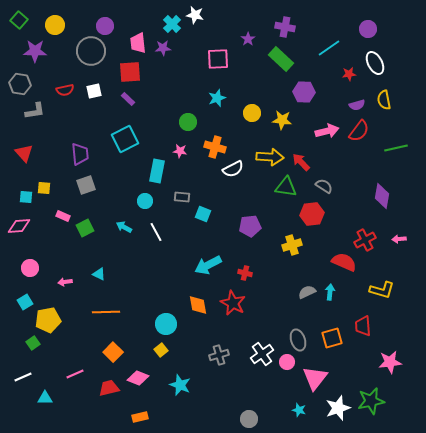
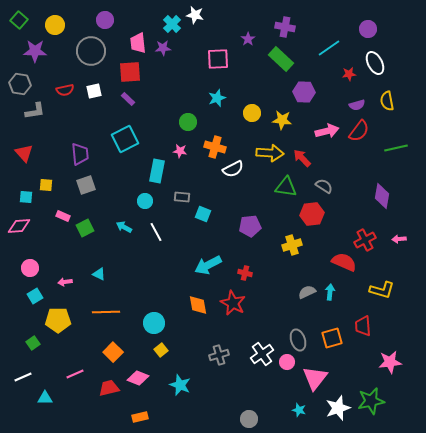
purple circle at (105, 26): moved 6 px up
yellow semicircle at (384, 100): moved 3 px right, 1 px down
yellow arrow at (270, 157): moved 4 px up
red arrow at (301, 162): moved 1 px right, 4 px up
yellow square at (44, 188): moved 2 px right, 3 px up
cyan square at (25, 302): moved 10 px right, 6 px up
yellow pentagon at (48, 320): moved 10 px right; rotated 10 degrees clockwise
cyan circle at (166, 324): moved 12 px left, 1 px up
